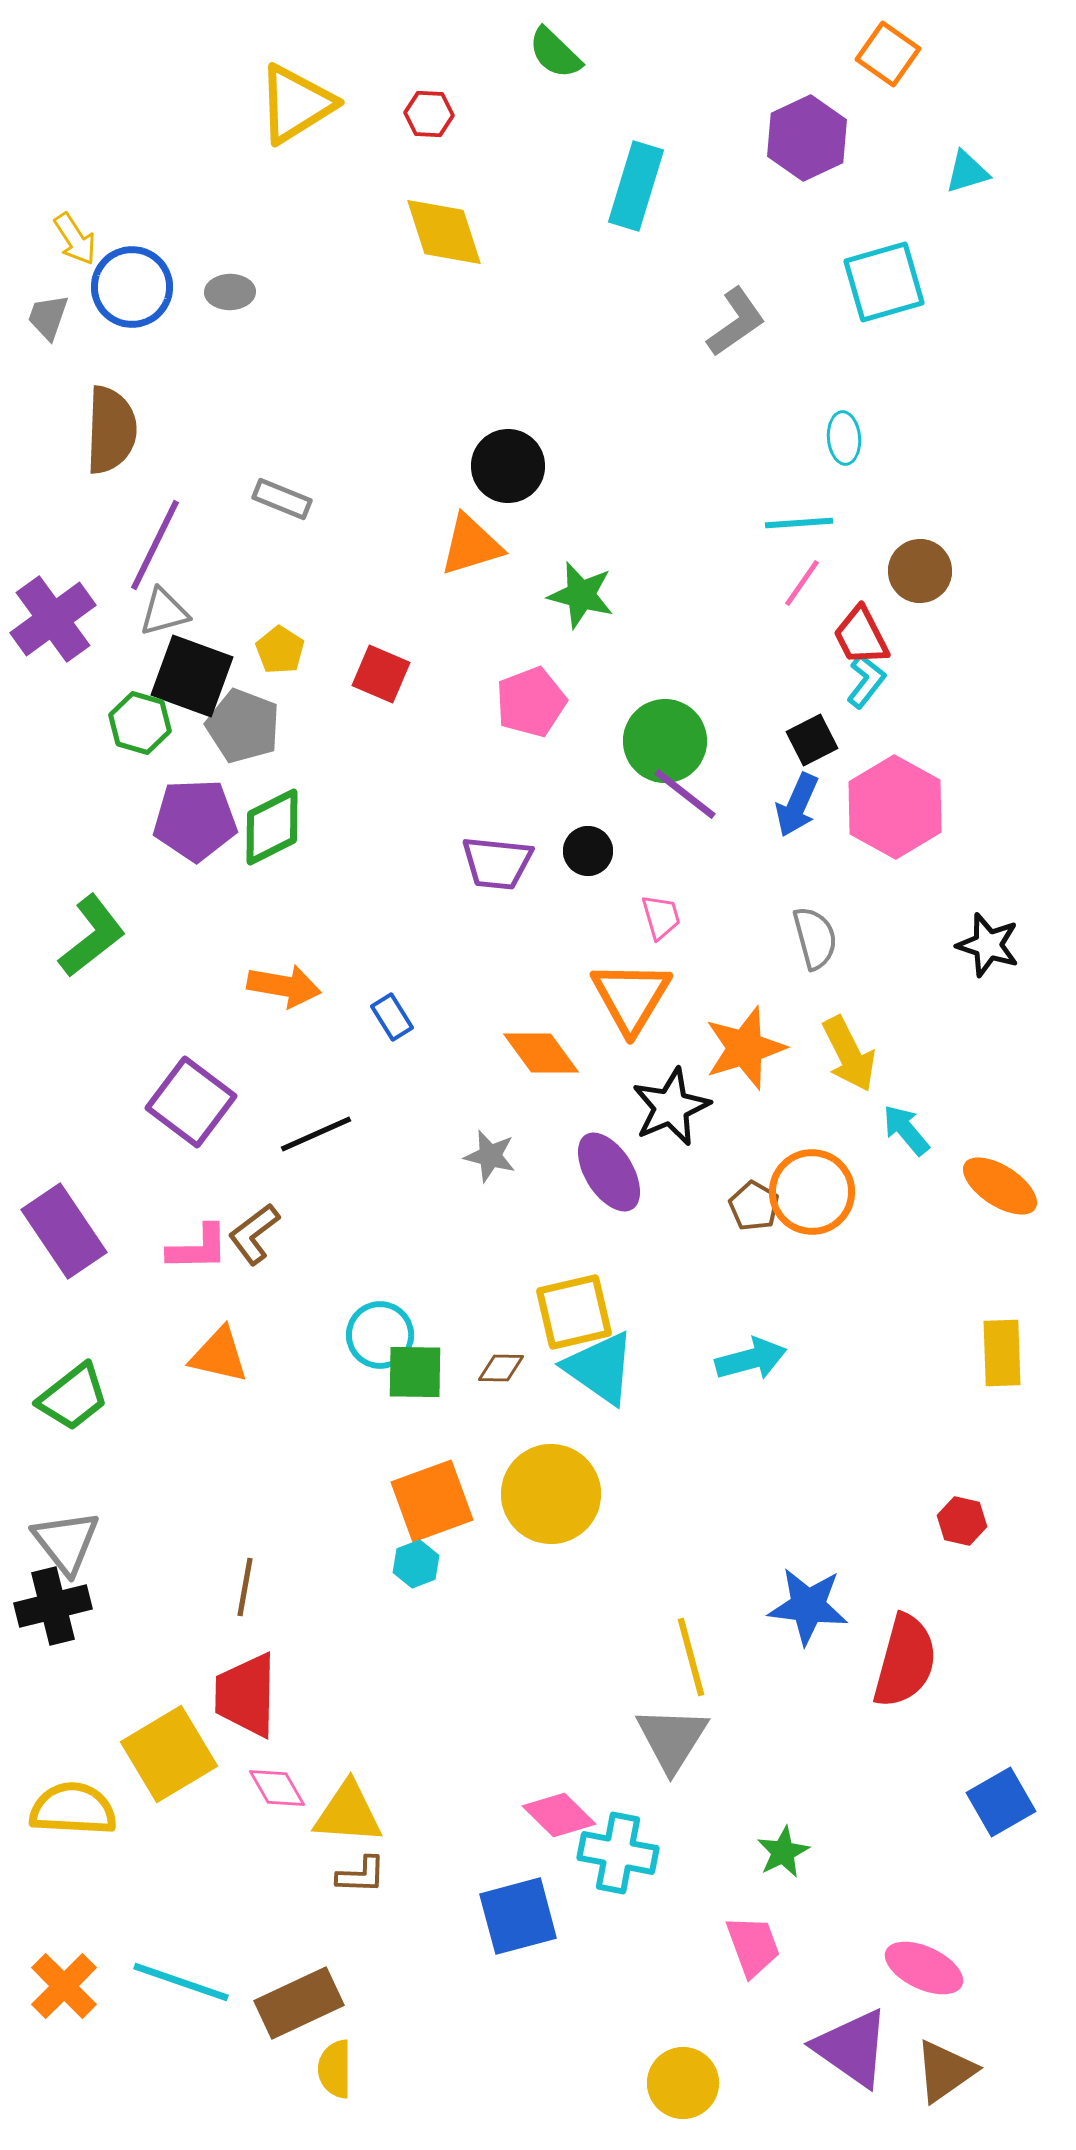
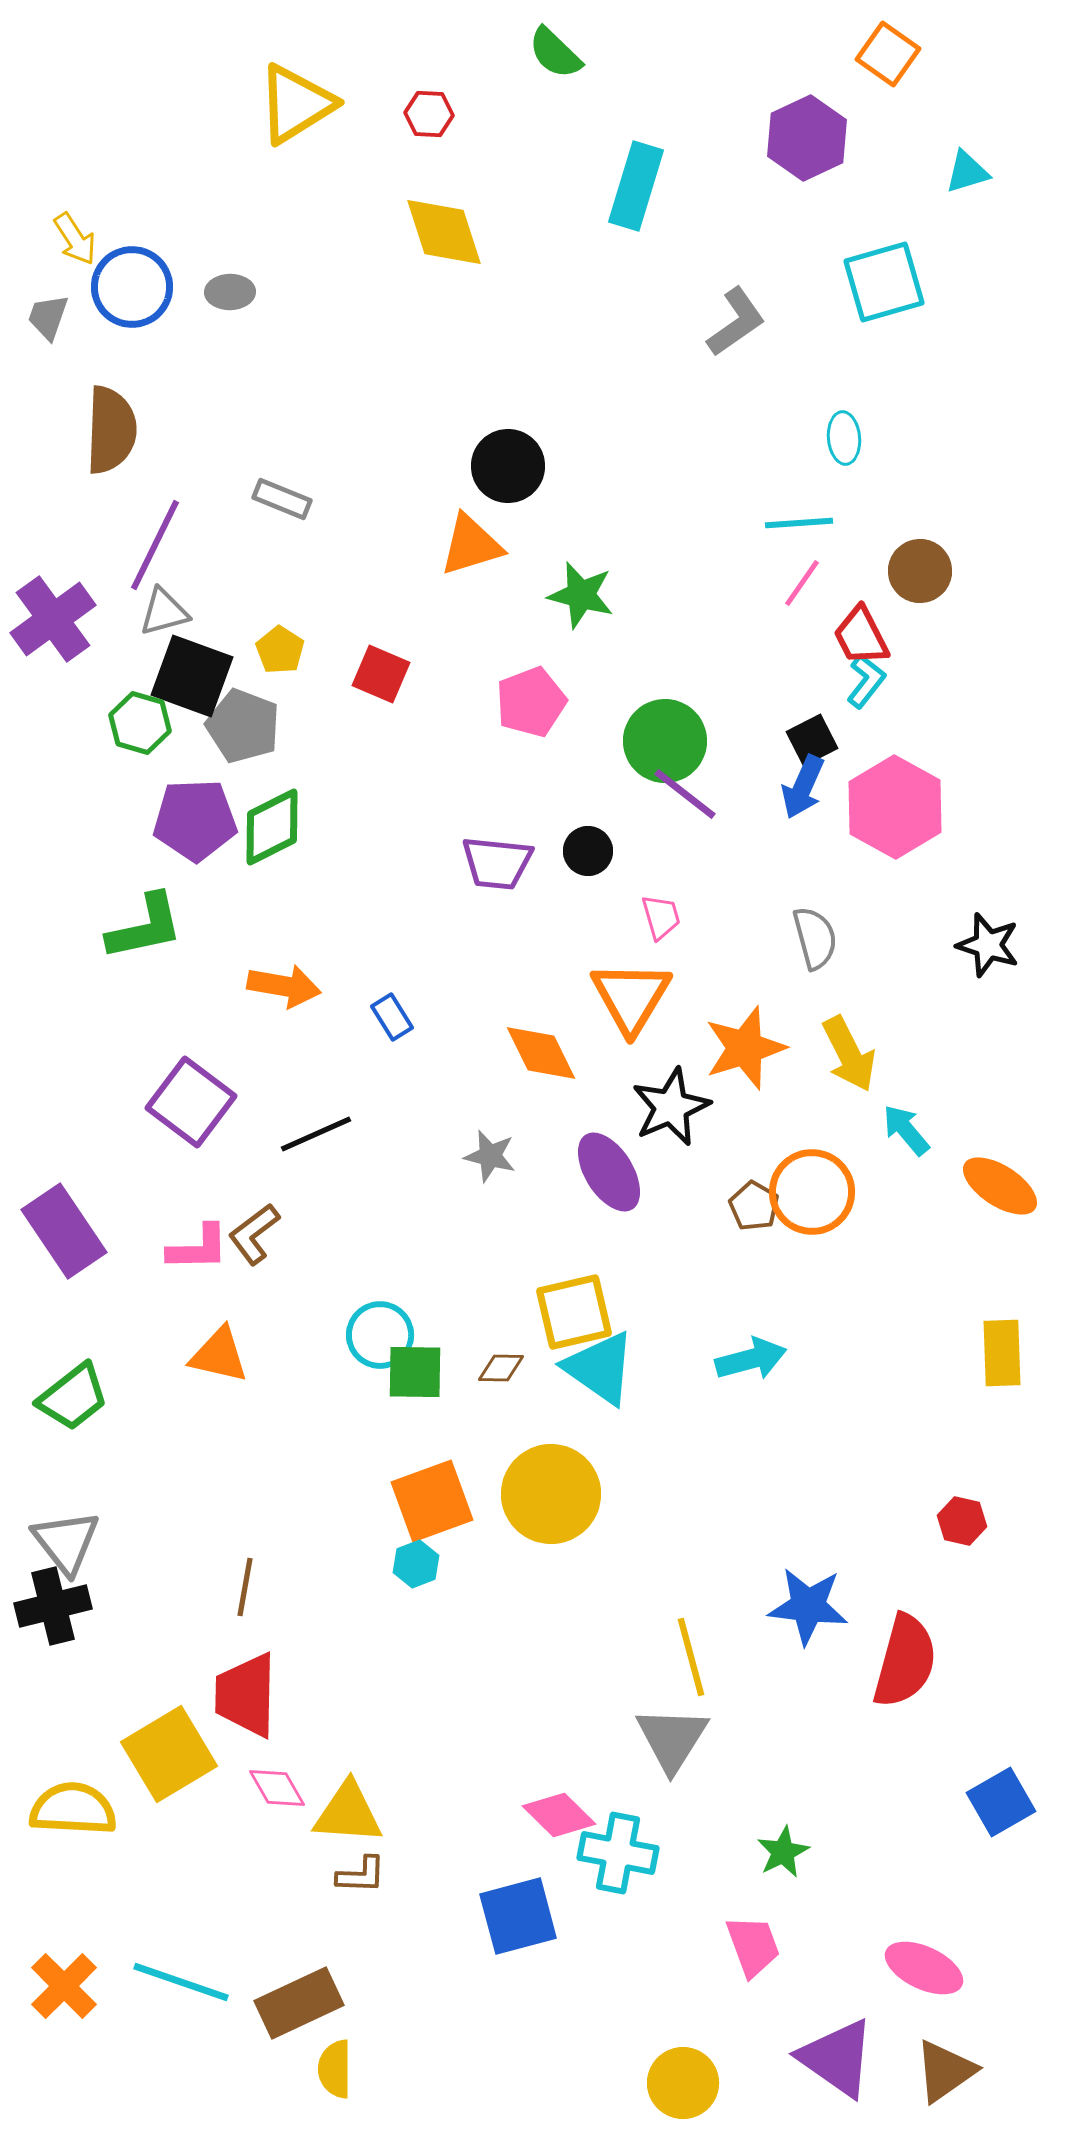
blue arrow at (797, 805): moved 6 px right, 18 px up
green L-shape at (92, 936): moved 53 px right, 9 px up; rotated 26 degrees clockwise
orange diamond at (541, 1053): rotated 10 degrees clockwise
purple triangle at (852, 2048): moved 15 px left, 10 px down
